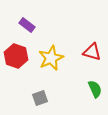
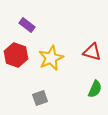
red hexagon: moved 1 px up
green semicircle: rotated 48 degrees clockwise
